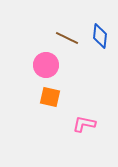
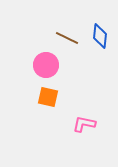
orange square: moved 2 px left
